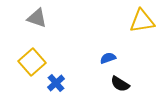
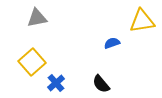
gray triangle: rotated 30 degrees counterclockwise
blue semicircle: moved 4 px right, 15 px up
black semicircle: moved 19 px left; rotated 18 degrees clockwise
